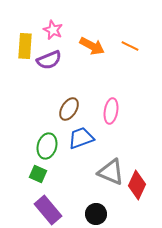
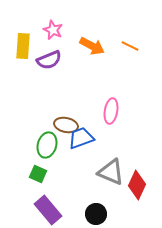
yellow rectangle: moved 2 px left
brown ellipse: moved 3 px left, 16 px down; rotated 70 degrees clockwise
green ellipse: moved 1 px up
